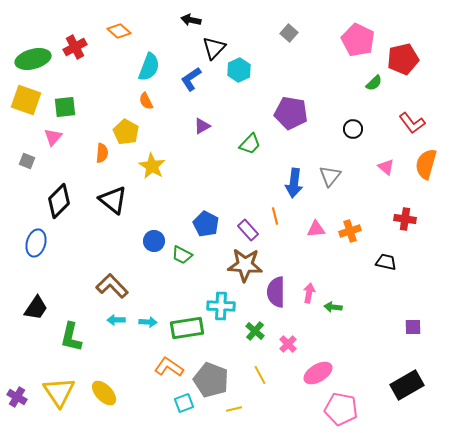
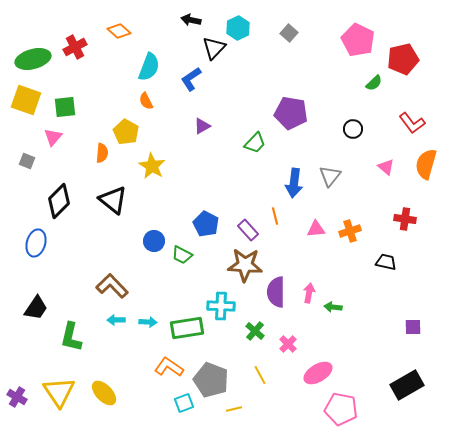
cyan hexagon at (239, 70): moved 1 px left, 42 px up
green trapezoid at (250, 144): moved 5 px right, 1 px up
